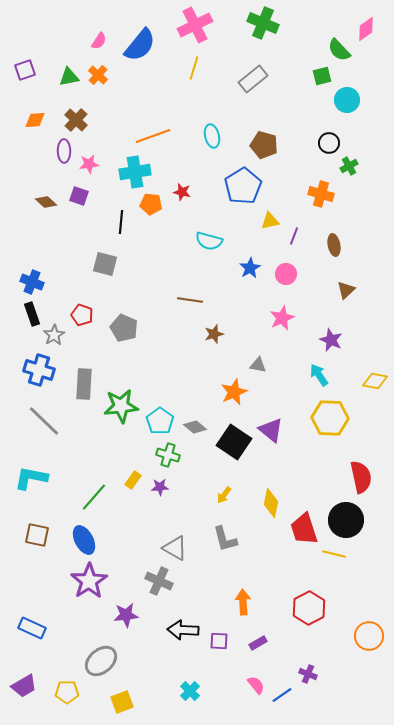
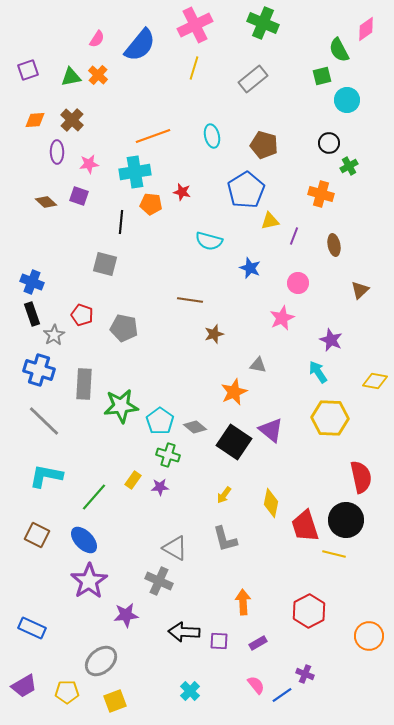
pink semicircle at (99, 41): moved 2 px left, 2 px up
green semicircle at (339, 50): rotated 15 degrees clockwise
purple square at (25, 70): moved 3 px right
green triangle at (69, 77): moved 2 px right
brown cross at (76, 120): moved 4 px left
purple ellipse at (64, 151): moved 7 px left, 1 px down
blue pentagon at (243, 186): moved 3 px right, 4 px down
blue star at (250, 268): rotated 20 degrees counterclockwise
pink circle at (286, 274): moved 12 px right, 9 px down
brown triangle at (346, 290): moved 14 px right
gray pentagon at (124, 328): rotated 12 degrees counterclockwise
cyan arrow at (319, 375): moved 1 px left, 3 px up
cyan L-shape at (31, 478): moved 15 px right, 2 px up
red trapezoid at (304, 529): moved 1 px right, 3 px up
brown square at (37, 535): rotated 15 degrees clockwise
blue ellipse at (84, 540): rotated 16 degrees counterclockwise
red hexagon at (309, 608): moved 3 px down
black arrow at (183, 630): moved 1 px right, 2 px down
purple cross at (308, 674): moved 3 px left
yellow square at (122, 702): moved 7 px left, 1 px up
